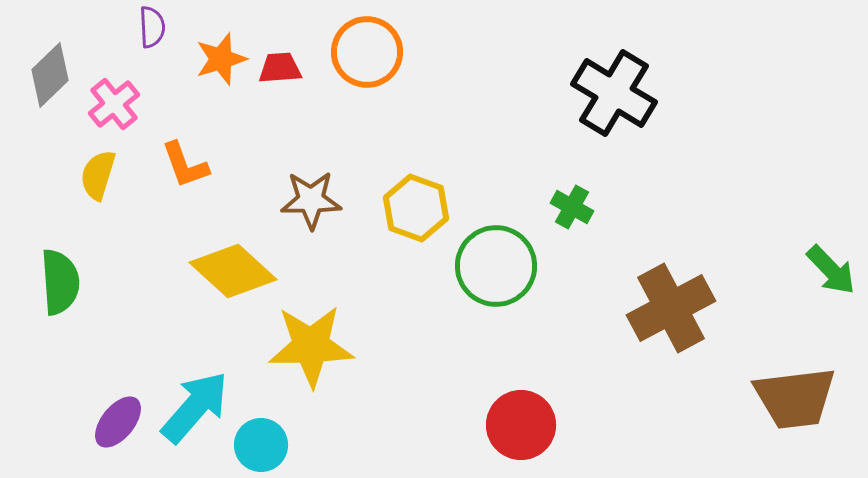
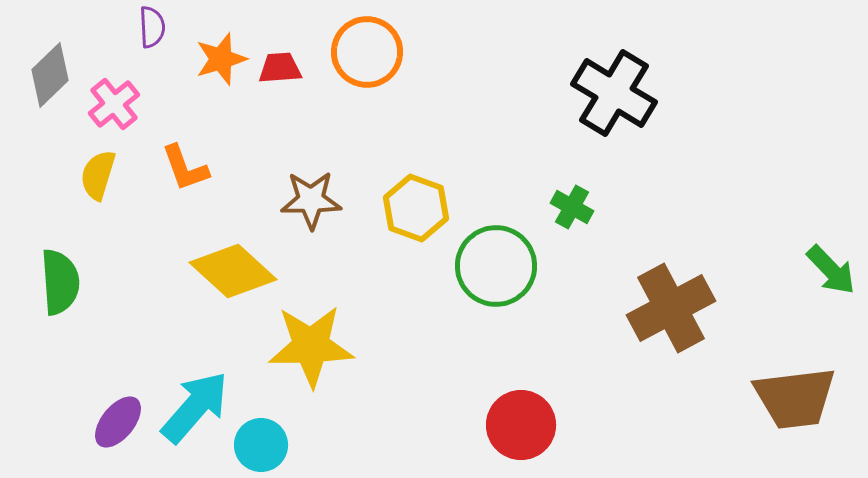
orange L-shape: moved 3 px down
